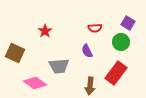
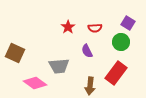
red star: moved 23 px right, 4 px up
